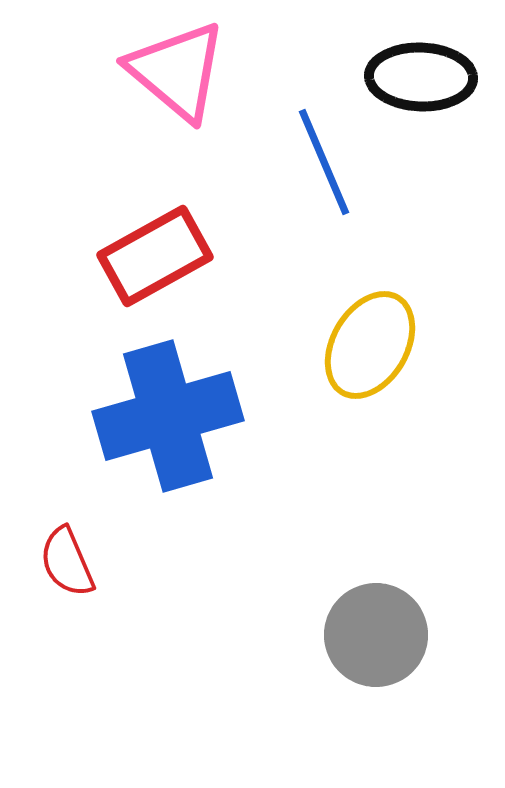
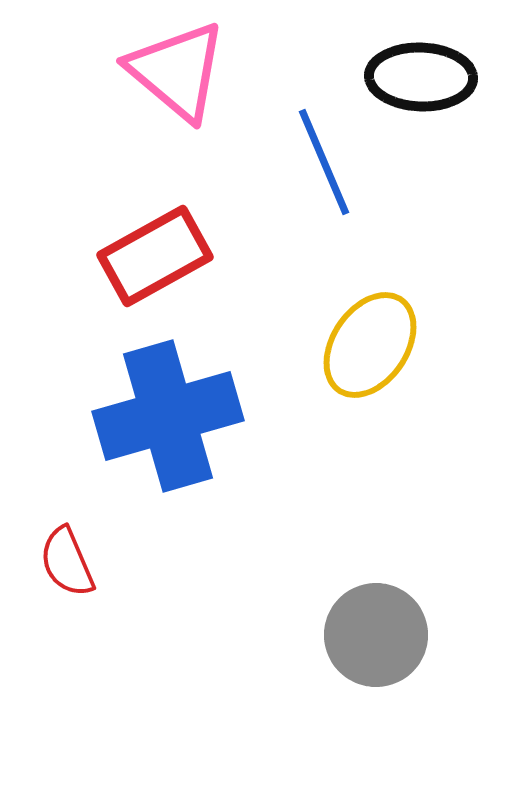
yellow ellipse: rotated 4 degrees clockwise
